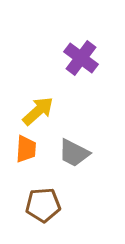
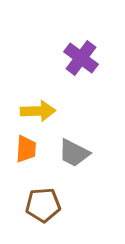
yellow arrow: rotated 40 degrees clockwise
